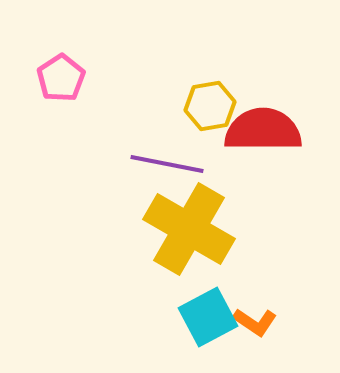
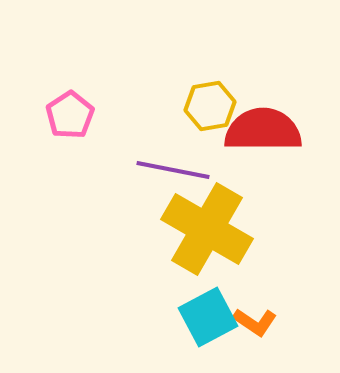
pink pentagon: moved 9 px right, 37 px down
purple line: moved 6 px right, 6 px down
yellow cross: moved 18 px right
